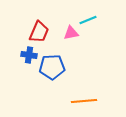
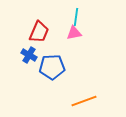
cyan line: moved 12 px left, 3 px up; rotated 60 degrees counterclockwise
pink triangle: moved 3 px right
blue cross: rotated 21 degrees clockwise
orange line: rotated 15 degrees counterclockwise
